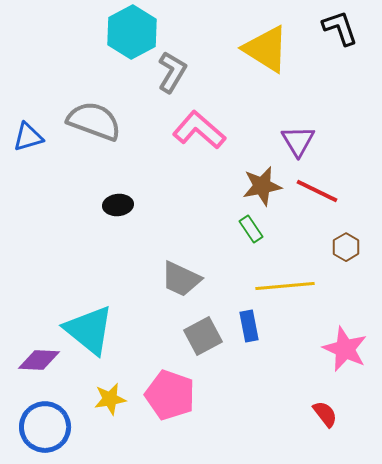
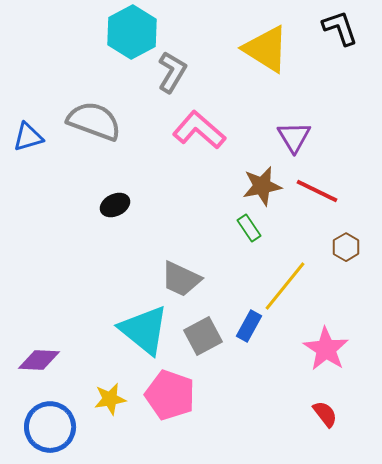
purple triangle: moved 4 px left, 4 px up
black ellipse: moved 3 px left; rotated 20 degrees counterclockwise
green rectangle: moved 2 px left, 1 px up
yellow line: rotated 46 degrees counterclockwise
blue rectangle: rotated 40 degrees clockwise
cyan triangle: moved 55 px right
pink star: moved 19 px left; rotated 9 degrees clockwise
blue circle: moved 5 px right
